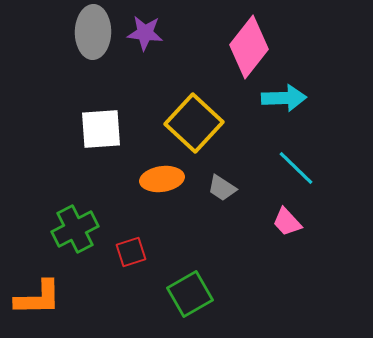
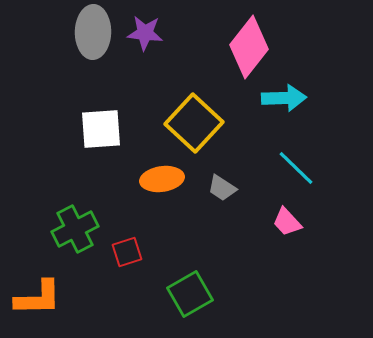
red square: moved 4 px left
